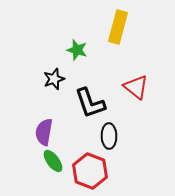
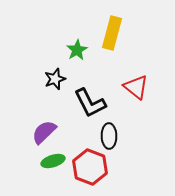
yellow rectangle: moved 6 px left, 6 px down
green star: rotated 25 degrees clockwise
black star: moved 1 px right
black L-shape: rotated 8 degrees counterclockwise
purple semicircle: rotated 36 degrees clockwise
green ellipse: rotated 70 degrees counterclockwise
red hexagon: moved 4 px up
